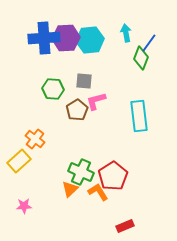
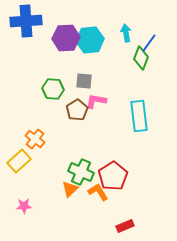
blue cross: moved 18 px left, 17 px up
pink L-shape: rotated 25 degrees clockwise
